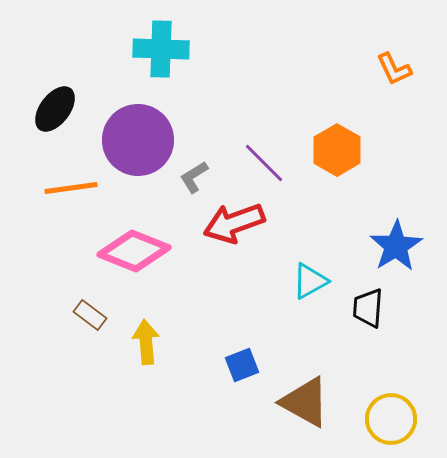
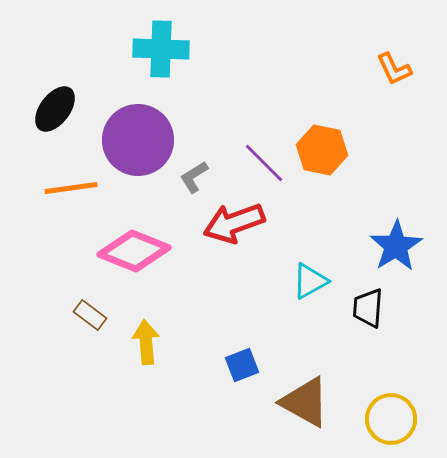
orange hexagon: moved 15 px left; rotated 18 degrees counterclockwise
